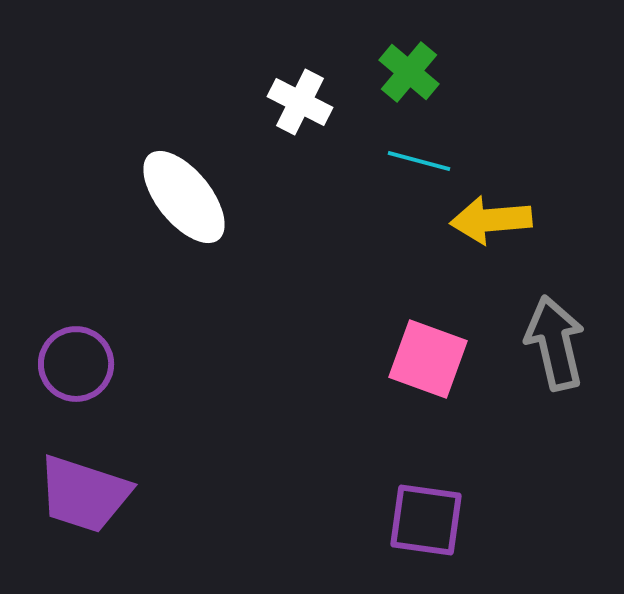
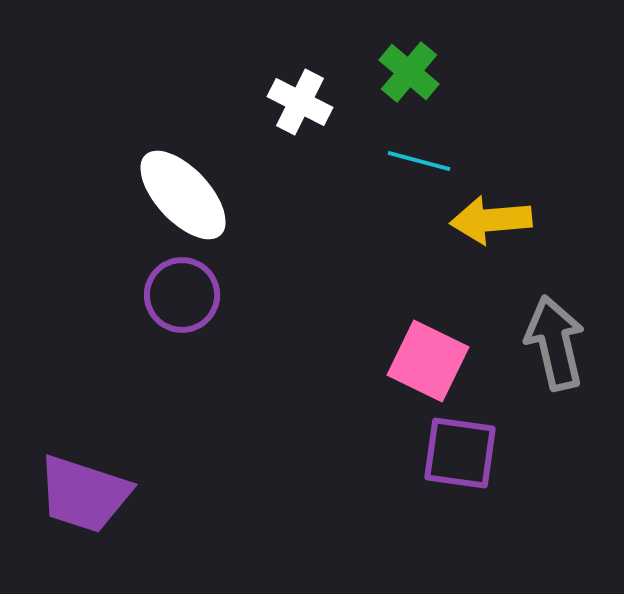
white ellipse: moved 1 px left, 2 px up; rotated 4 degrees counterclockwise
pink square: moved 2 px down; rotated 6 degrees clockwise
purple circle: moved 106 px right, 69 px up
purple square: moved 34 px right, 67 px up
